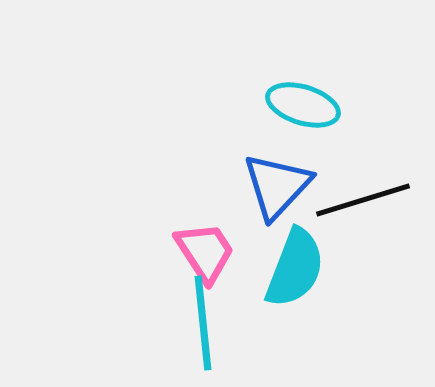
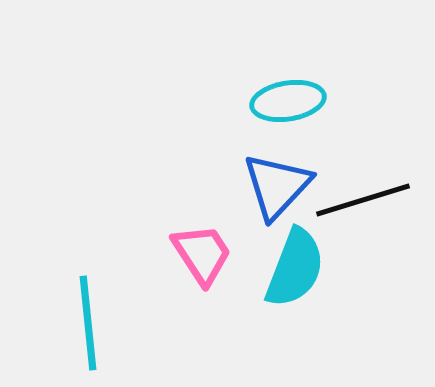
cyan ellipse: moved 15 px left, 4 px up; rotated 26 degrees counterclockwise
pink trapezoid: moved 3 px left, 2 px down
cyan line: moved 115 px left
